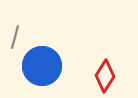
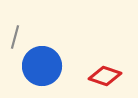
red diamond: rotated 76 degrees clockwise
